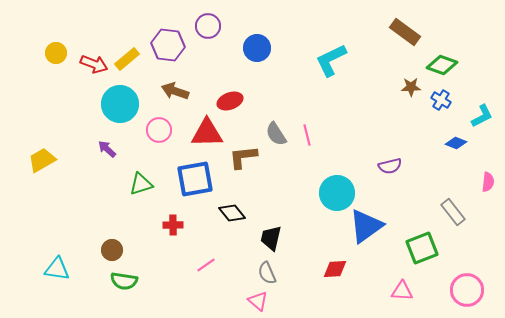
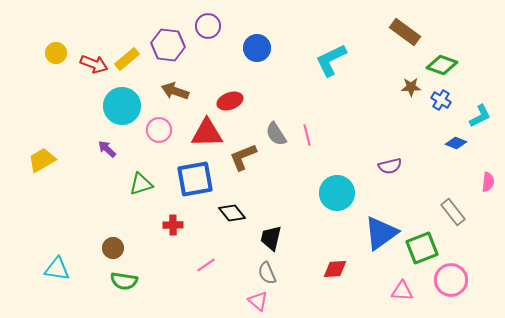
cyan circle at (120, 104): moved 2 px right, 2 px down
cyan L-shape at (482, 116): moved 2 px left
brown L-shape at (243, 157): rotated 16 degrees counterclockwise
blue triangle at (366, 226): moved 15 px right, 7 px down
brown circle at (112, 250): moved 1 px right, 2 px up
pink circle at (467, 290): moved 16 px left, 10 px up
